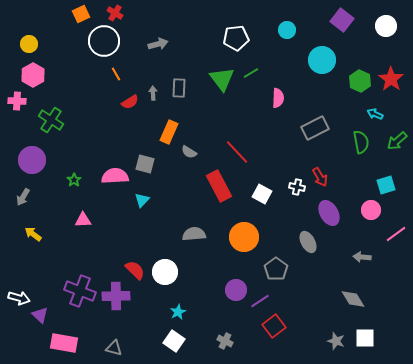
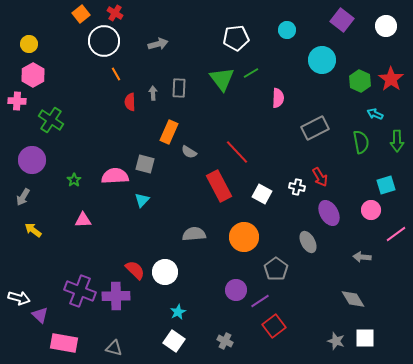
orange square at (81, 14): rotated 12 degrees counterclockwise
red semicircle at (130, 102): rotated 120 degrees clockwise
green arrow at (397, 141): rotated 50 degrees counterclockwise
yellow arrow at (33, 234): moved 4 px up
